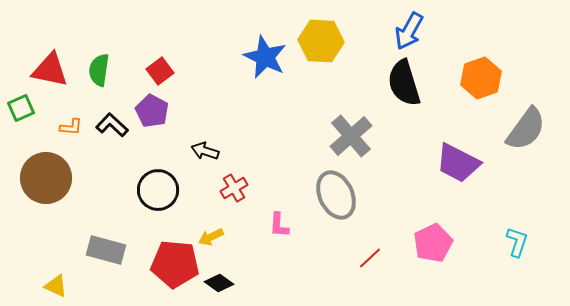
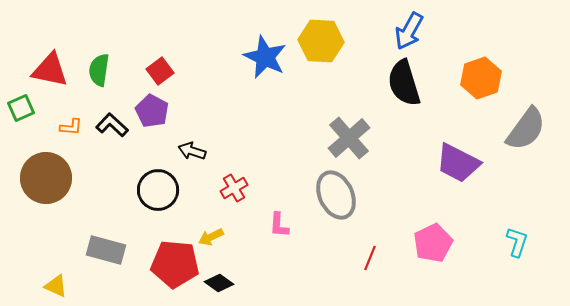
gray cross: moved 2 px left, 2 px down
black arrow: moved 13 px left
red line: rotated 25 degrees counterclockwise
